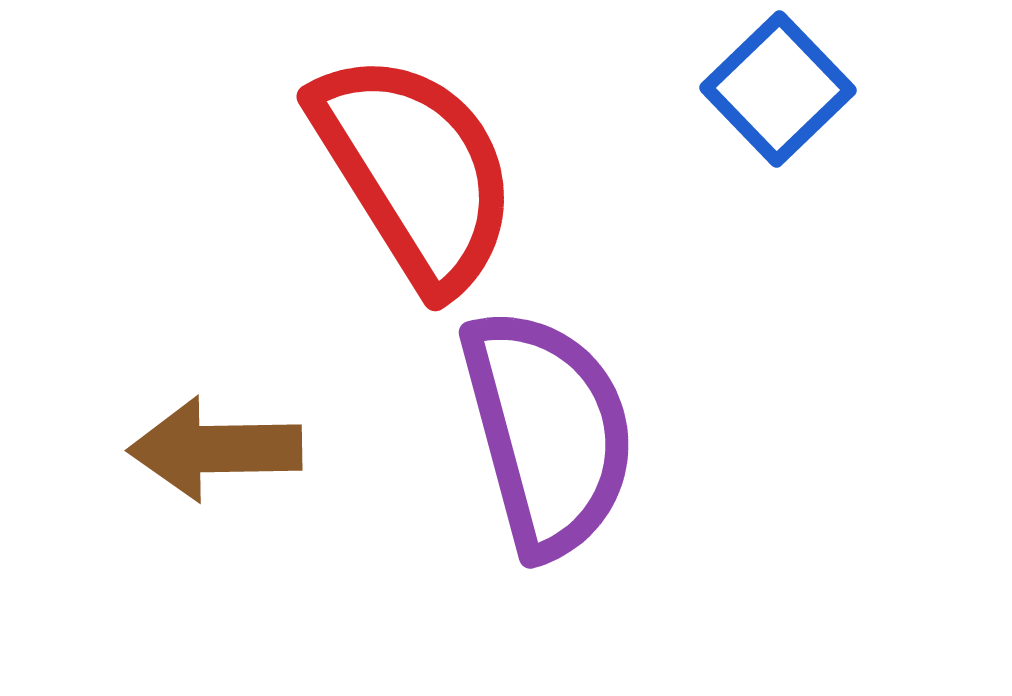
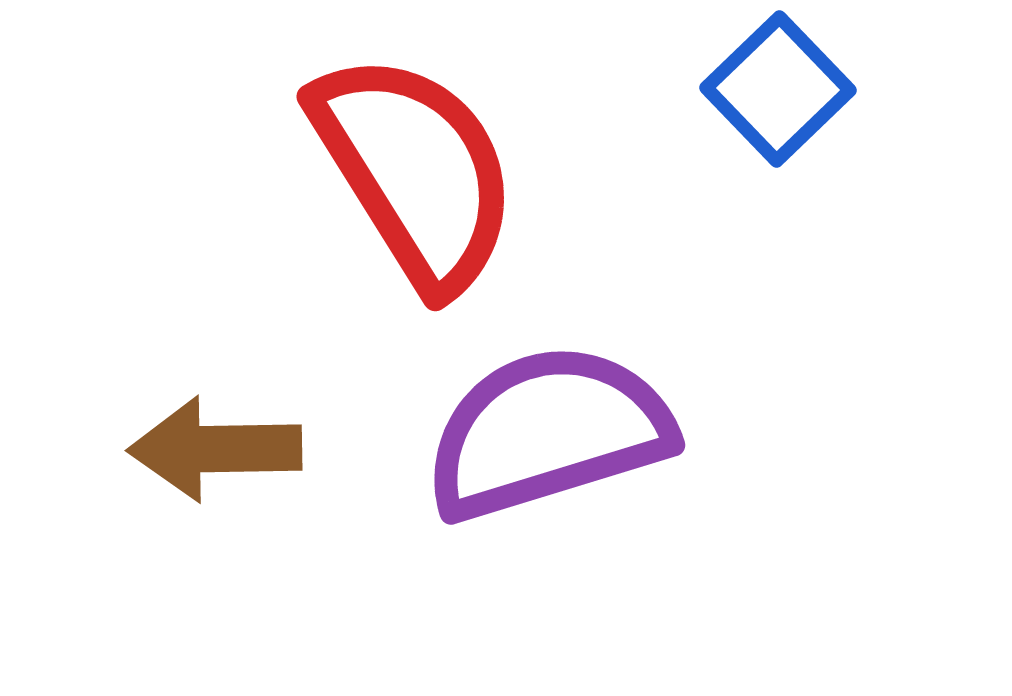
purple semicircle: rotated 92 degrees counterclockwise
